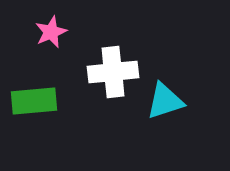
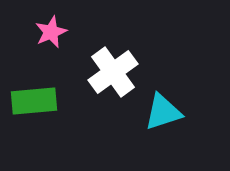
white cross: rotated 30 degrees counterclockwise
cyan triangle: moved 2 px left, 11 px down
